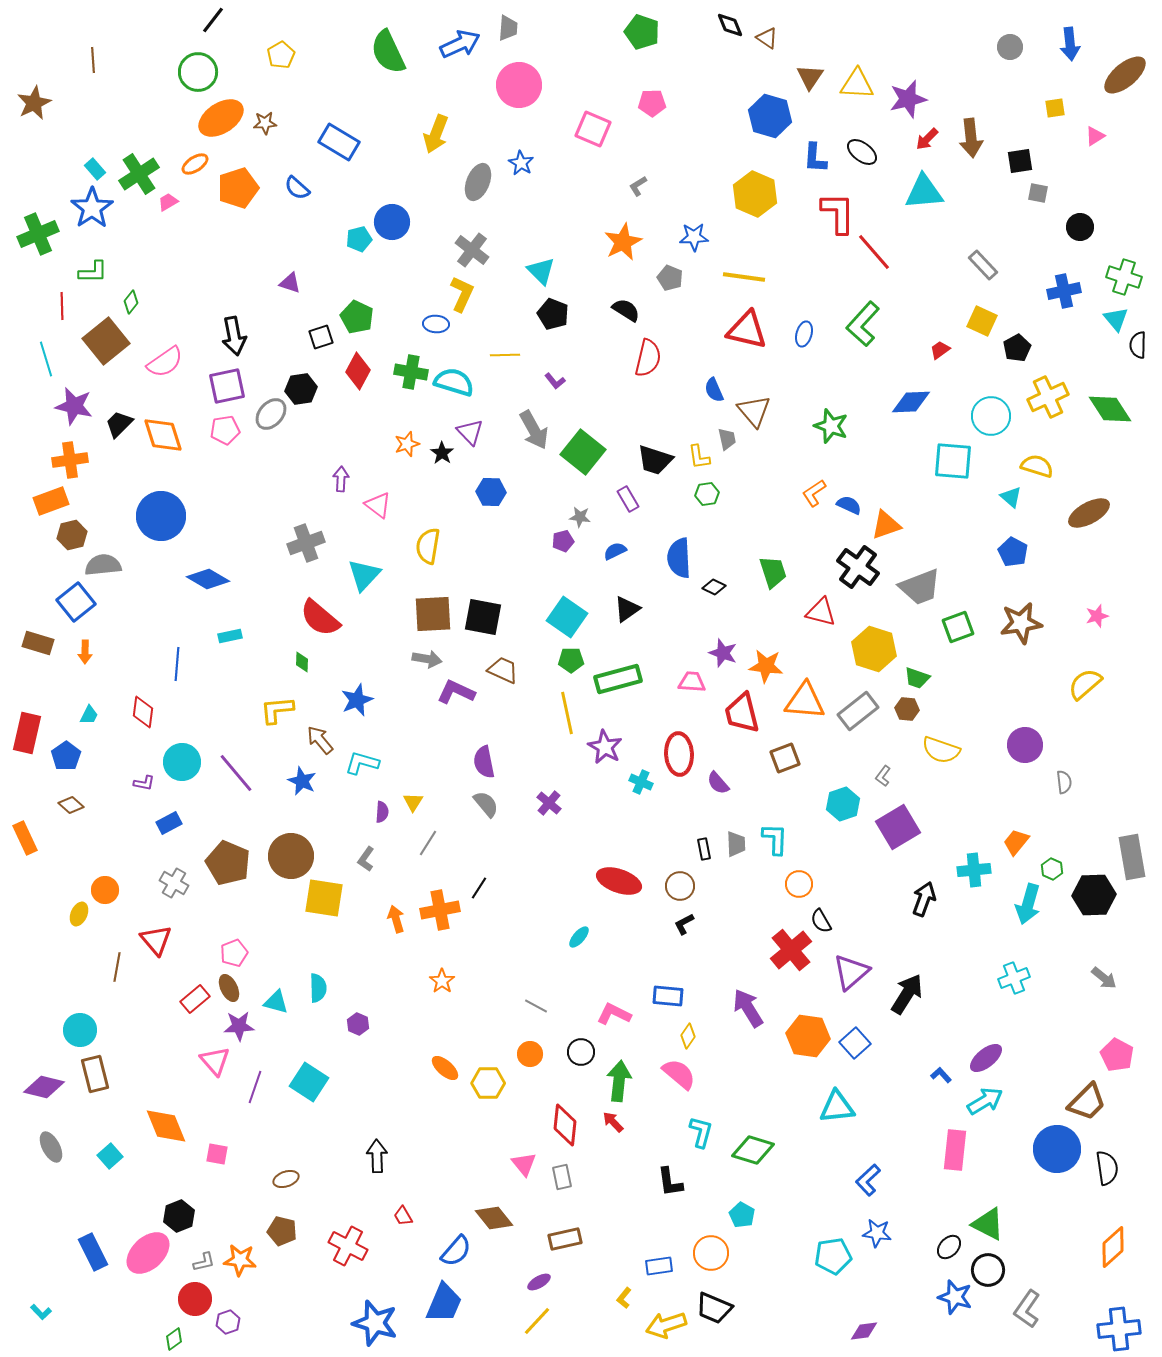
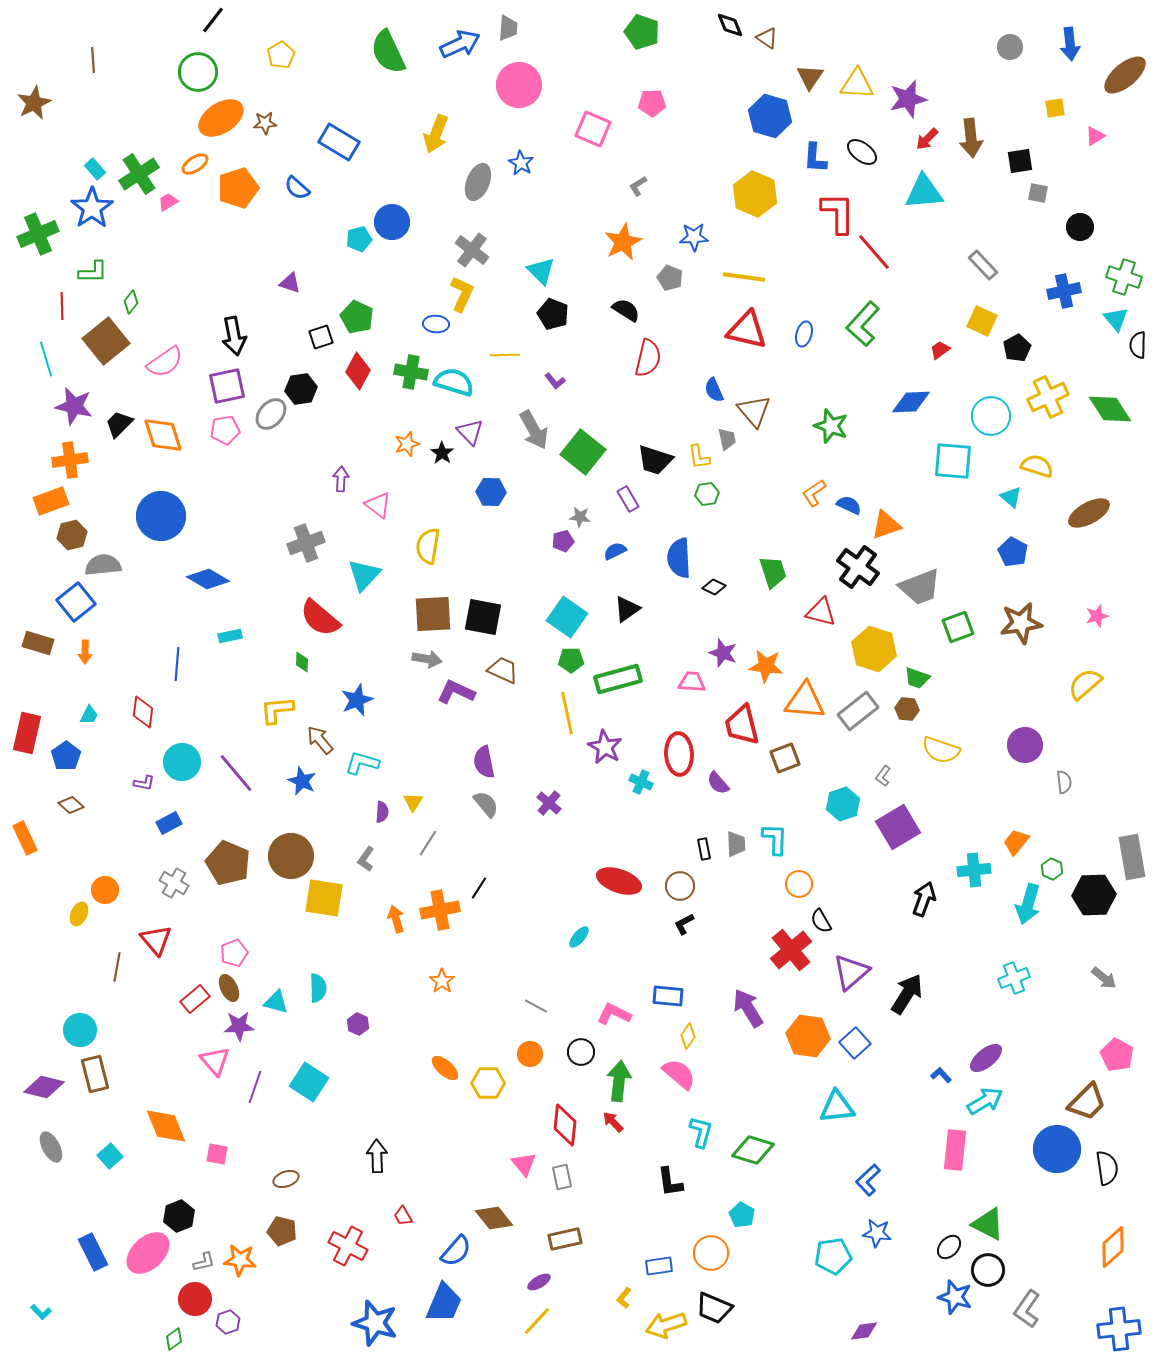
red trapezoid at (742, 713): moved 12 px down
